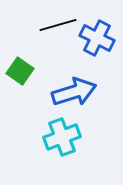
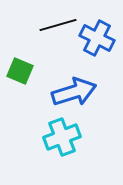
green square: rotated 12 degrees counterclockwise
